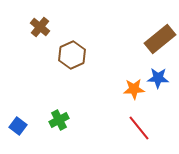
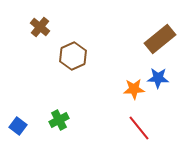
brown hexagon: moved 1 px right, 1 px down
